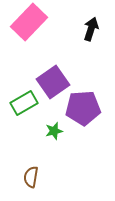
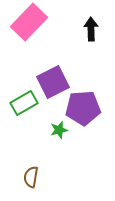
black arrow: rotated 20 degrees counterclockwise
purple square: rotated 8 degrees clockwise
green star: moved 5 px right, 1 px up
